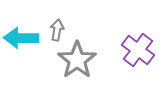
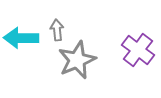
gray arrow: rotated 15 degrees counterclockwise
gray star: rotated 12 degrees clockwise
